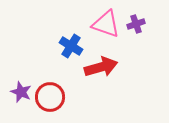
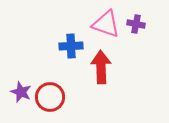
purple cross: rotated 30 degrees clockwise
blue cross: rotated 35 degrees counterclockwise
red arrow: rotated 76 degrees counterclockwise
